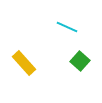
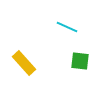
green square: rotated 36 degrees counterclockwise
